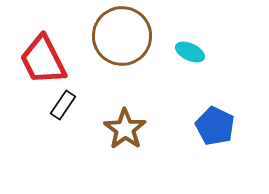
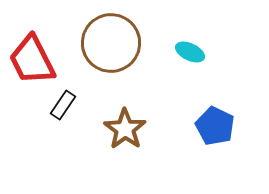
brown circle: moved 11 px left, 7 px down
red trapezoid: moved 11 px left
